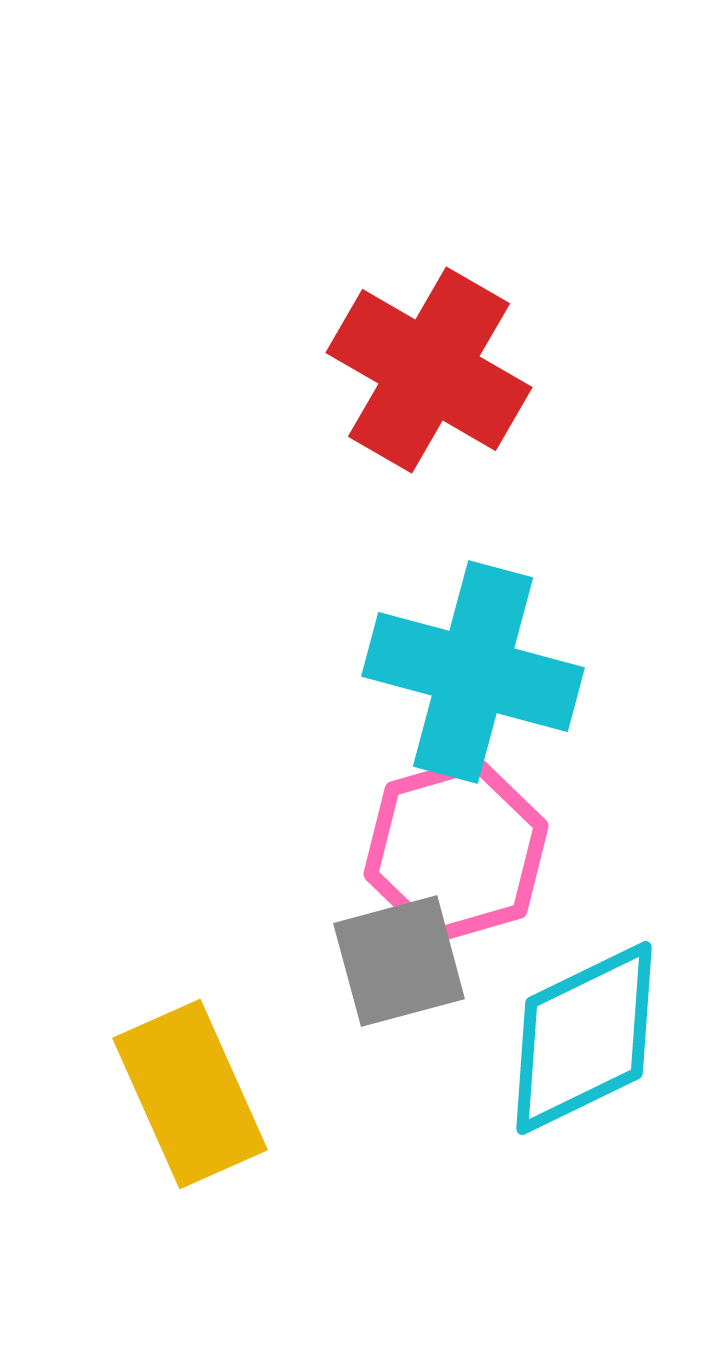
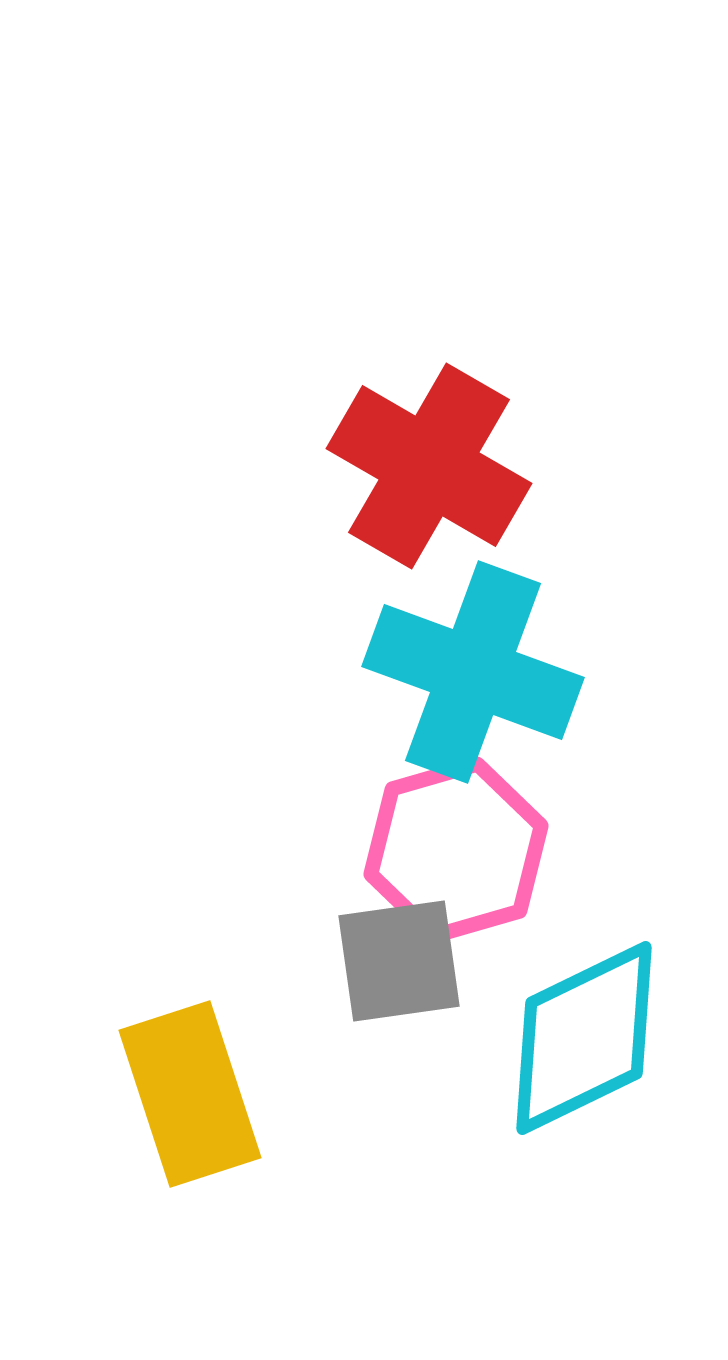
red cross: moved 96 px down
cyan cross: rotated 5 degrees clockwise
gray square: rotated 7 degrees clockwise
yellow rectangle: rotated 6 degrees clockwise
